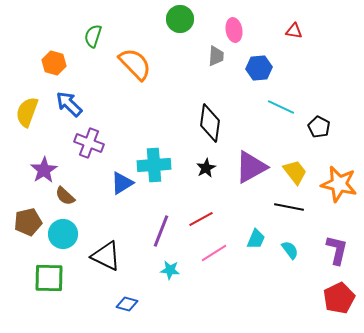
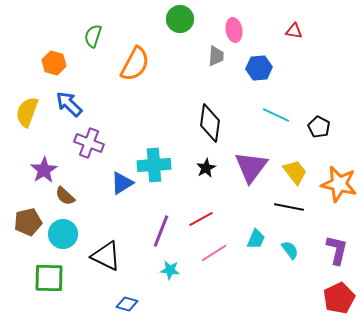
orange semicircle: rotated 72 degrees clockwise
cyan line: moved 5 px left, 8 px down
purple triangle: rotated 24 degrees counterclockwise
